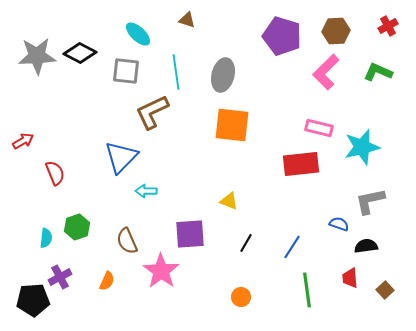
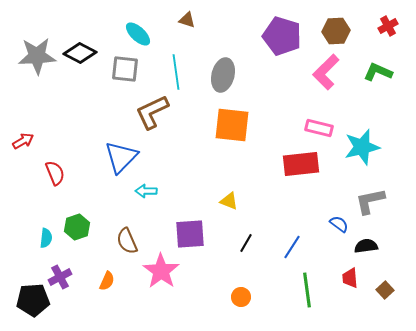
gray square: moved 1 px left, 2 px up
blue semicircle: rotated 18 degrees clockwise
